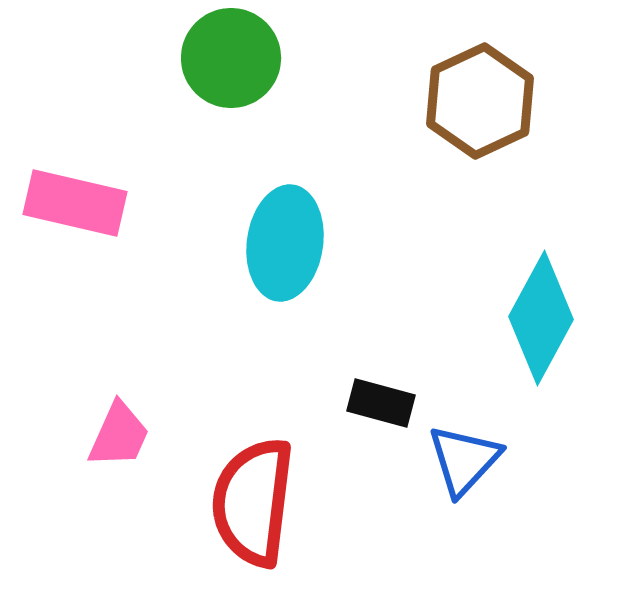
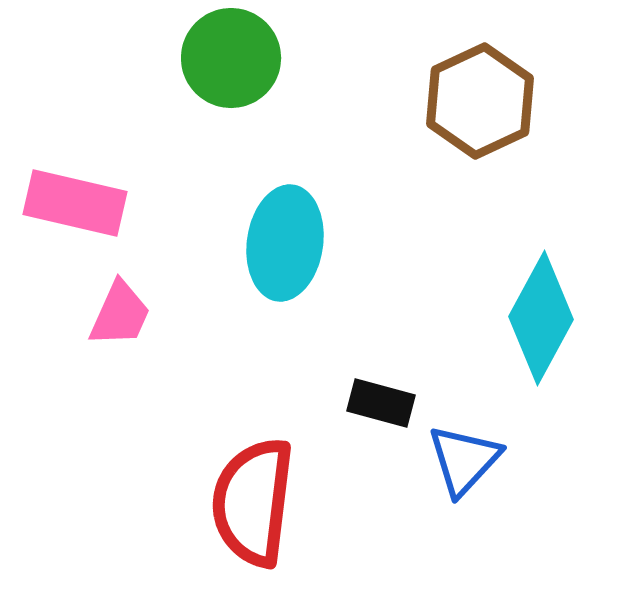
pink trapezoid: moved 1 px right, 121 px up
